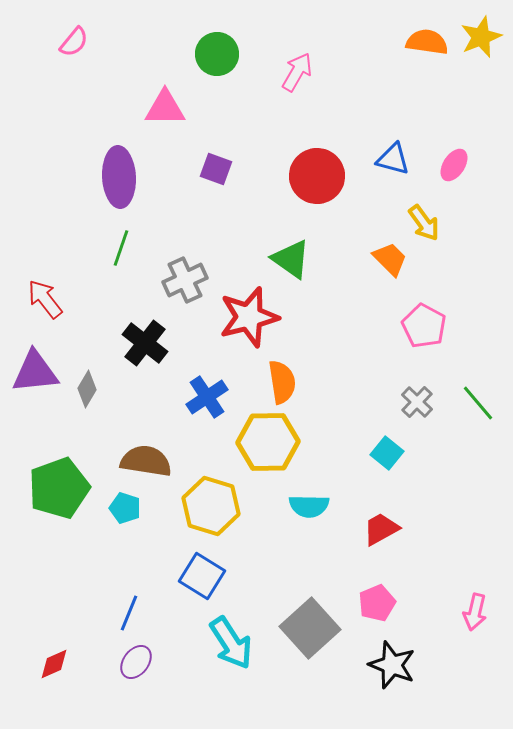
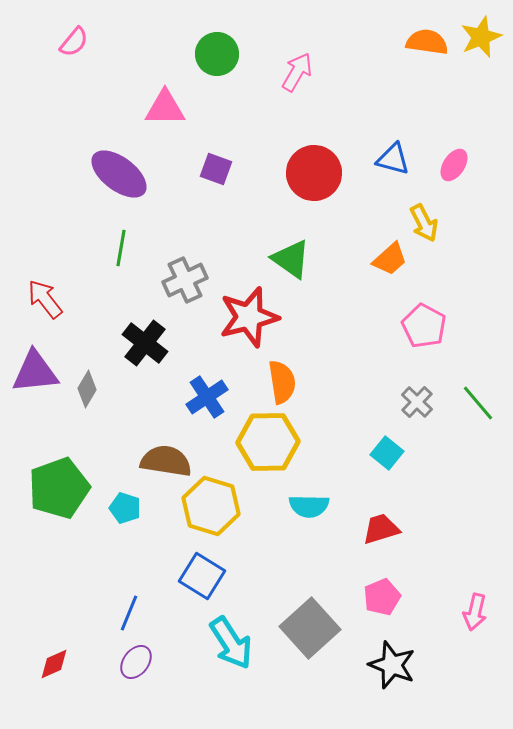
red circle at (317, 176): moved 3 px left, 3 px up
purple ellipse at (119, 177): moved 3 px up; rotated 50 degrees counterclockwise
yellow arrow at (424, 223): rotated 9 degrees clockwise
green line at (121, 248): rotated 9 degrees counterclockwise
orange trapezoid at (390, 259): rotated 93 degrees clockwise
brown semicircle at (146, 461): moved 20 px right
red trapezoid at (381, 529): rotated 12 degrees clockwise
pink pentagon at (377, 603): moved 5 px right, 6 px up
